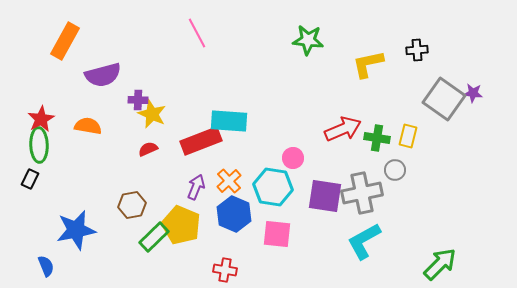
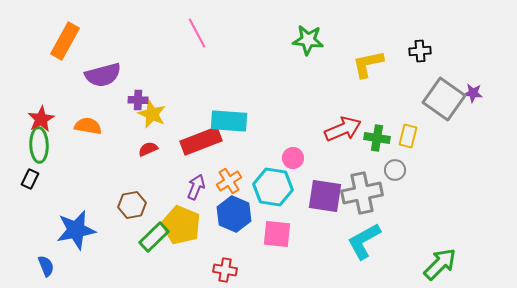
black cross: moved 3 px right, 1 px down
orange cross: rotated 10 degrees clockwise
